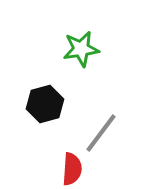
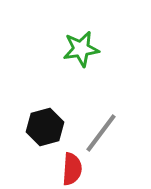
black hexagon: moved 23 px down
